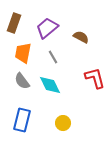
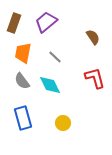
purple trapezoid: moved 1 px left, 6 px up
brown semicircle: moved 12 px right; rotated 28 degrees clockwise
gray line: moved 2 px right; rotated 16 degrees counterclockwise
blue rectangle: moved 1 px right, 2 px up; rotated 30 degrees counterclockwise
